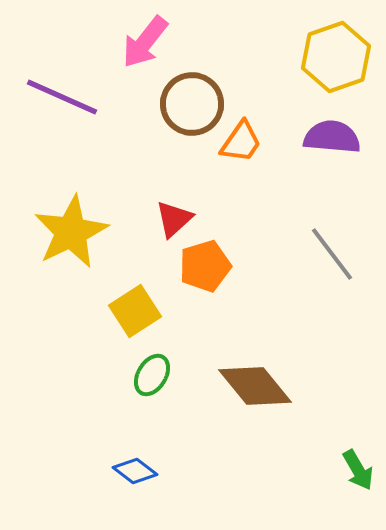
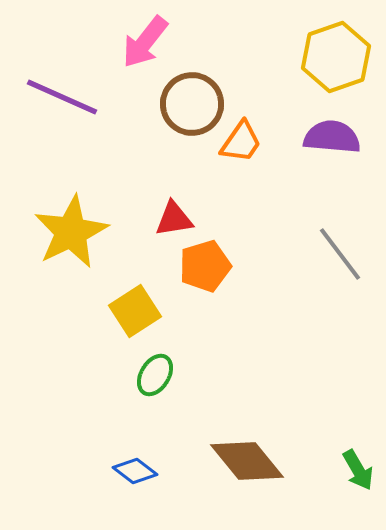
red triangle: rotated 33 degrees clockwise
gray line: moved 8 px right
green ellipse: moved 3 px right
brown diamond: moved 8 px left, 75 px down
